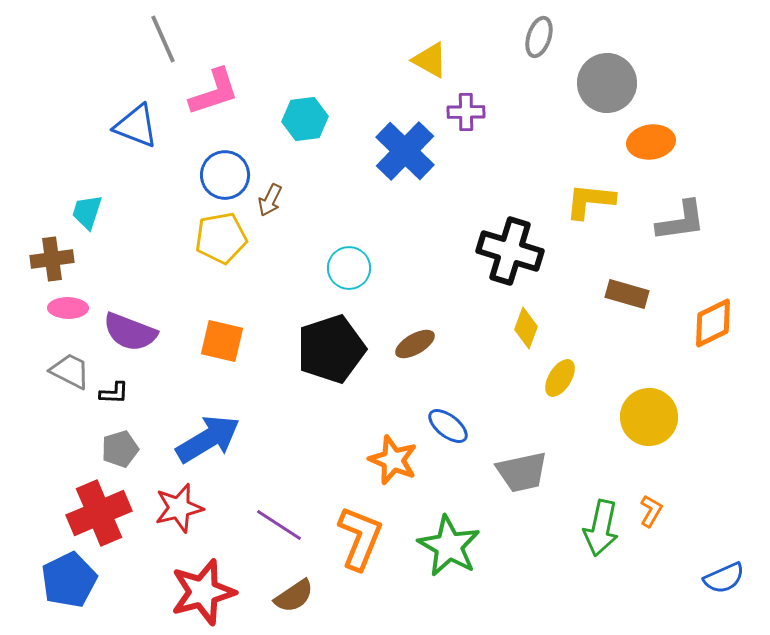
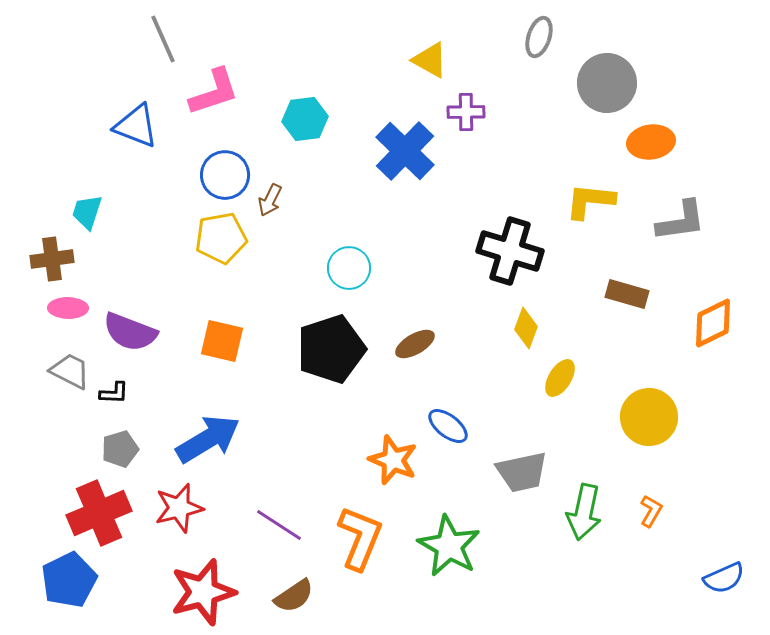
green arrow at (601, 528): moved 17 px left, 16 px up
